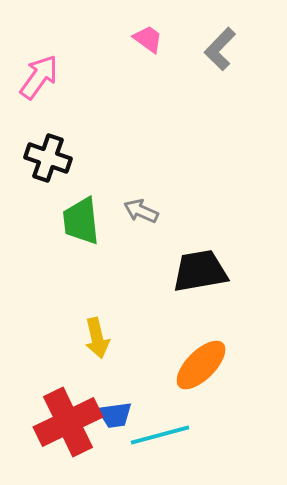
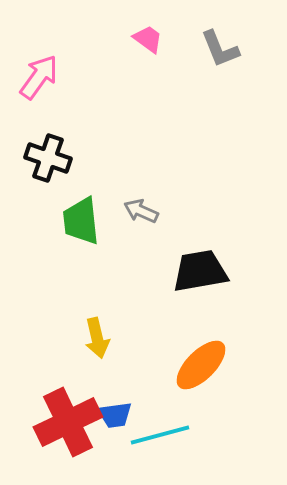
gray L-shape: rotated 66 degrees counterclockwise
